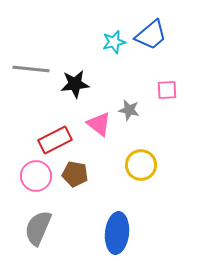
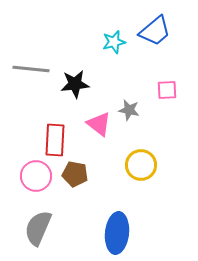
blue trapezoid: moved 4 px right, 4 px up
red rectangle: rotated 60 degrees counterclockwise
